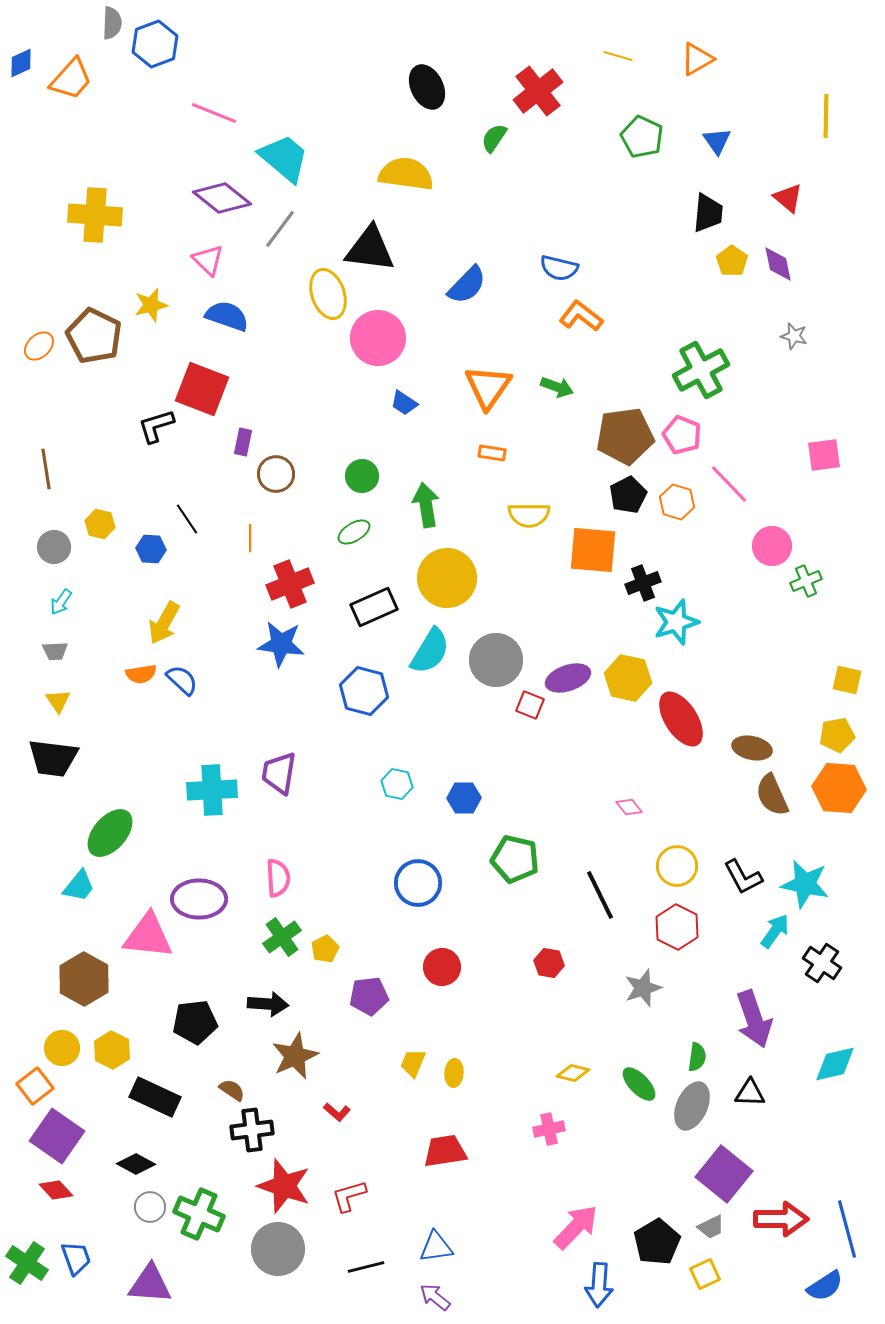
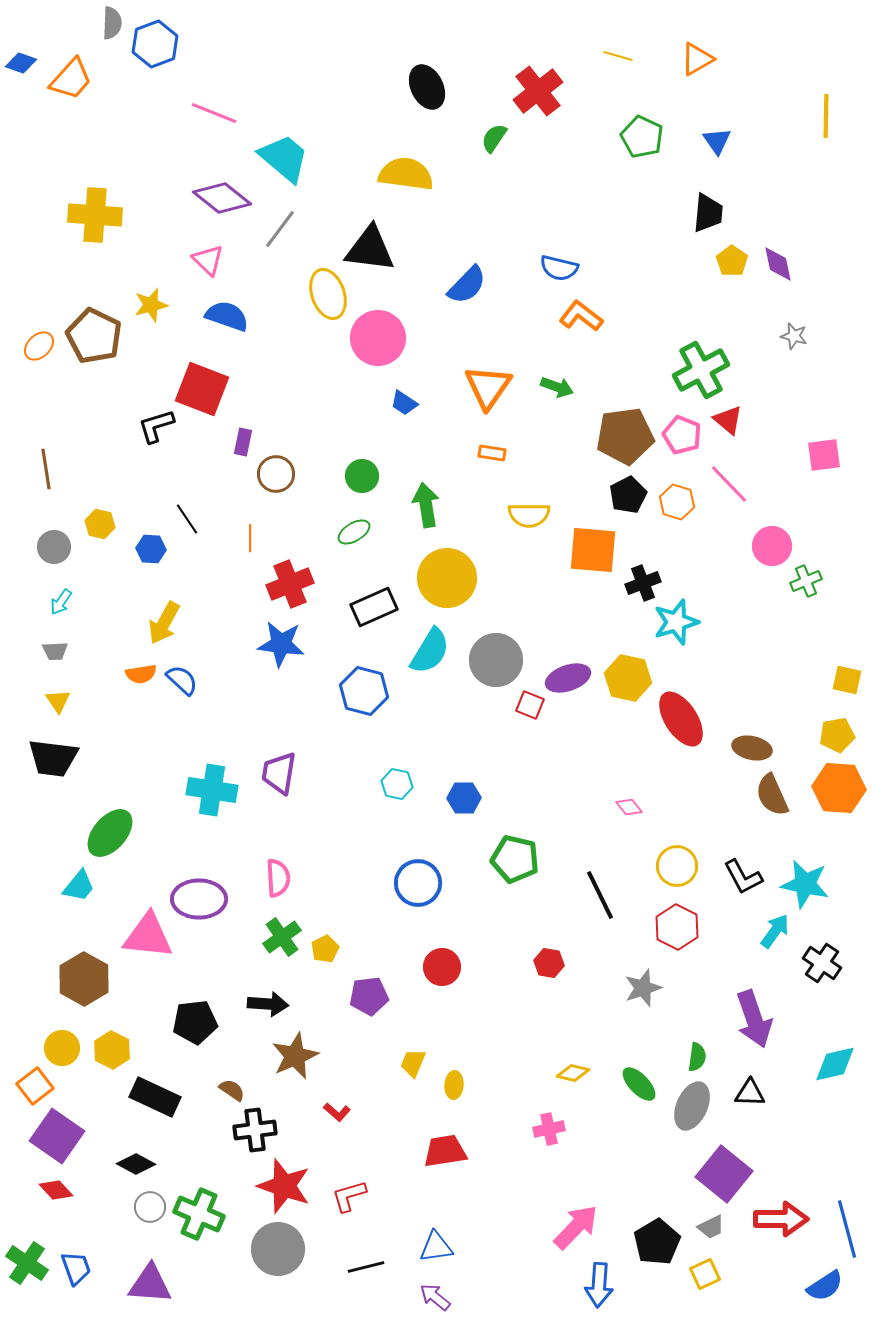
blue diamond at (21, 63): rotated 44 degrees clockwise
red triangle at (788, 198): moved 60 px left, 222 px down
cyan cross at (212, 790): rotated 12 degrees clockwise
yellow ellipse at (454, 1073): moved 12 px down
black cross at (252, 1130): moved 3 px right
blue trapezoid at (76, 1258): moved 10 px down
